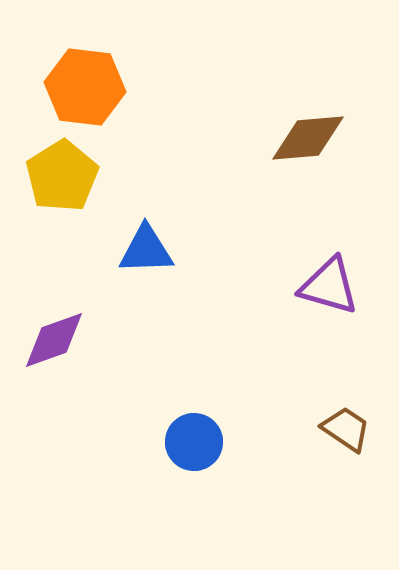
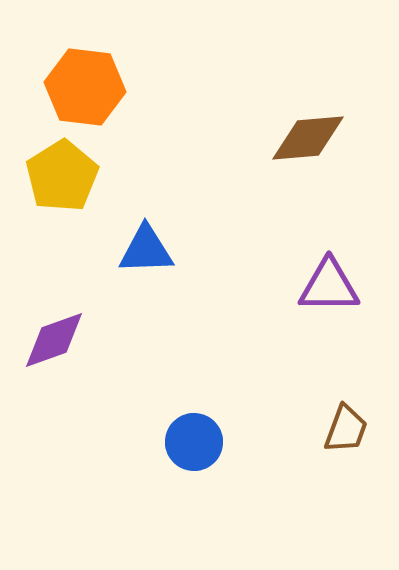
purple triangle: rotated 16 degrees counterclockwise
brown trapezoid: rotated 76 degrees clockwise
